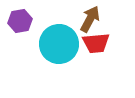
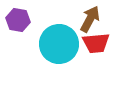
purple hexagon: moved 2 px left, 1 px up; rotated 20 degrees clockwise
